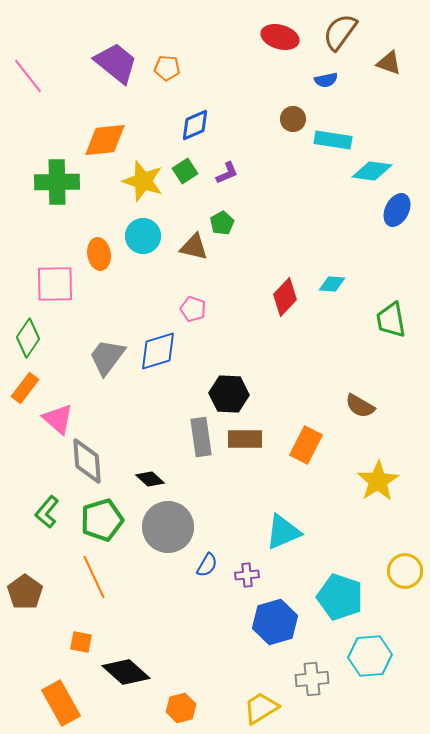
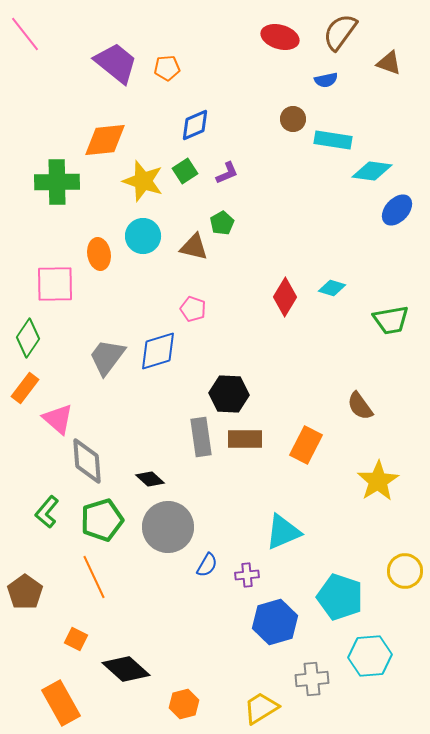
orange pentagon at (167, 68): rotated 10 degrees counterclockwise
pink line at (28, 76): moved 3 px left, 42 px up
blue ellipse at (397, 210): rotated 16 degrees clockwise
cyan diamond at (332, 284): moved 4 px down; rotated 12 degrees clockwise
red diamond at (285, 297): rotated 12 degrees counterclockwise
green trapezoid at (391, 320): rotated 90 degrees counterclockwise
brown semicircle at (360, 406): rotated 24 degrees clockwise
orange square at (81, 642): moved 5 px left, 3 px up; rotated 15 degrees clockwise
black diamond at (126, 672): moved 3 px up
orange hexagon at (181, 708): moved 3 px right, 4 px up
